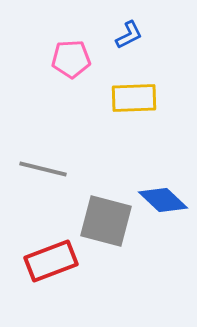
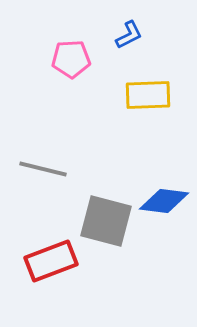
yellow rectangle: moved 14 px right, 3 px up
blue diamond: moved 1 px right, 1 px down; rotated 36 degrees counterclockwise
